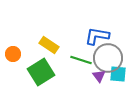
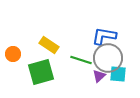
blue L-shape: moved 7 px right
green square: rotated 16 degrees clockwise
purple triangle: rotated 24 degrees clockwise
